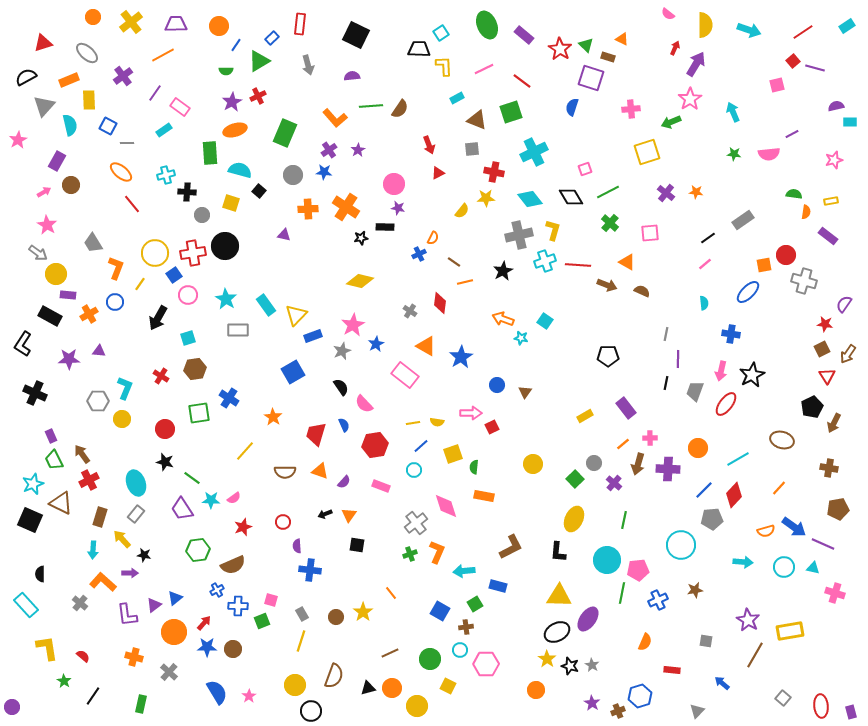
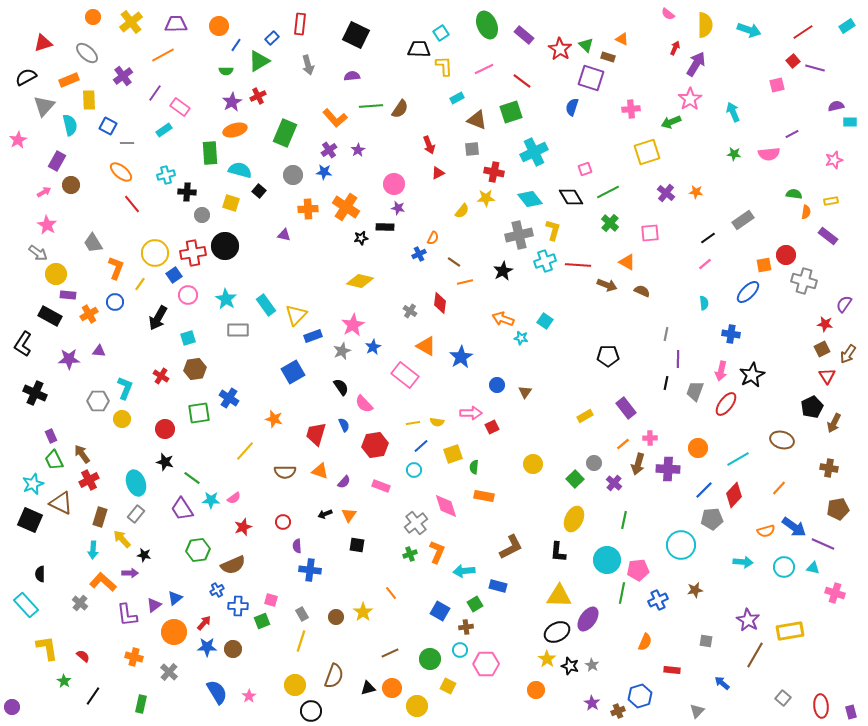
blue star at (376, 344): moved 3 px left, 3 px down
orange star at (273, 417): moved 1 px right, 2 px down; rotated 18 degrees counterclockwise
